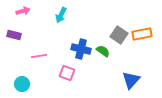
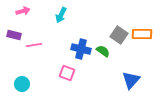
orange rectangle: rotated 12 degrees clockwise
pink line: moved 5 px left, 11 px up
